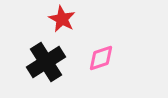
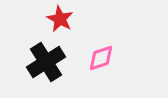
red star: moved 2 px left
